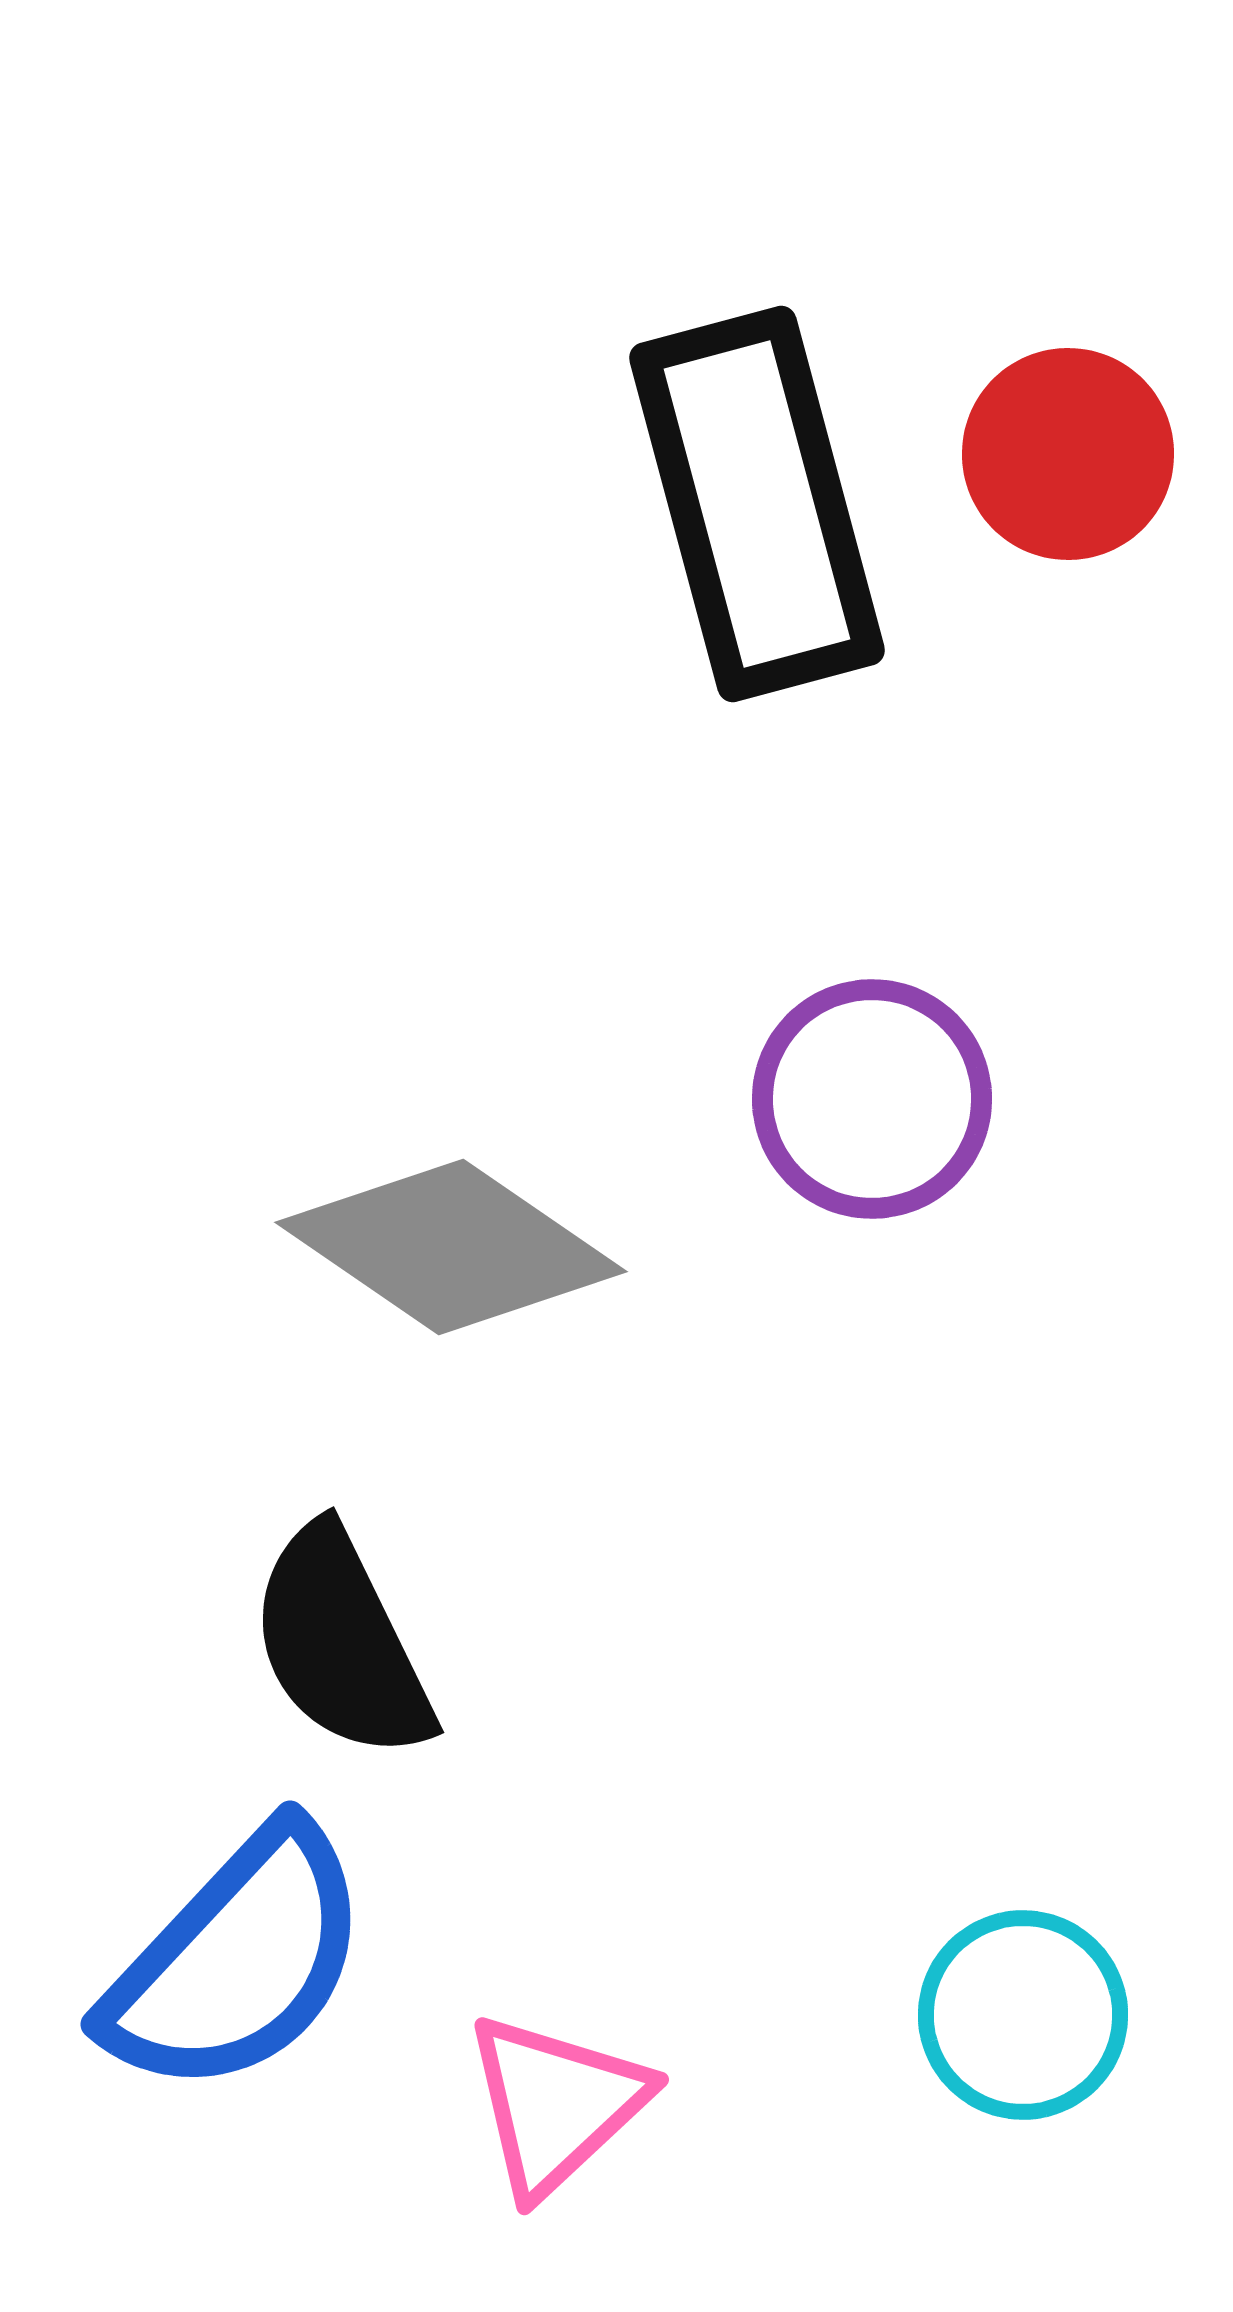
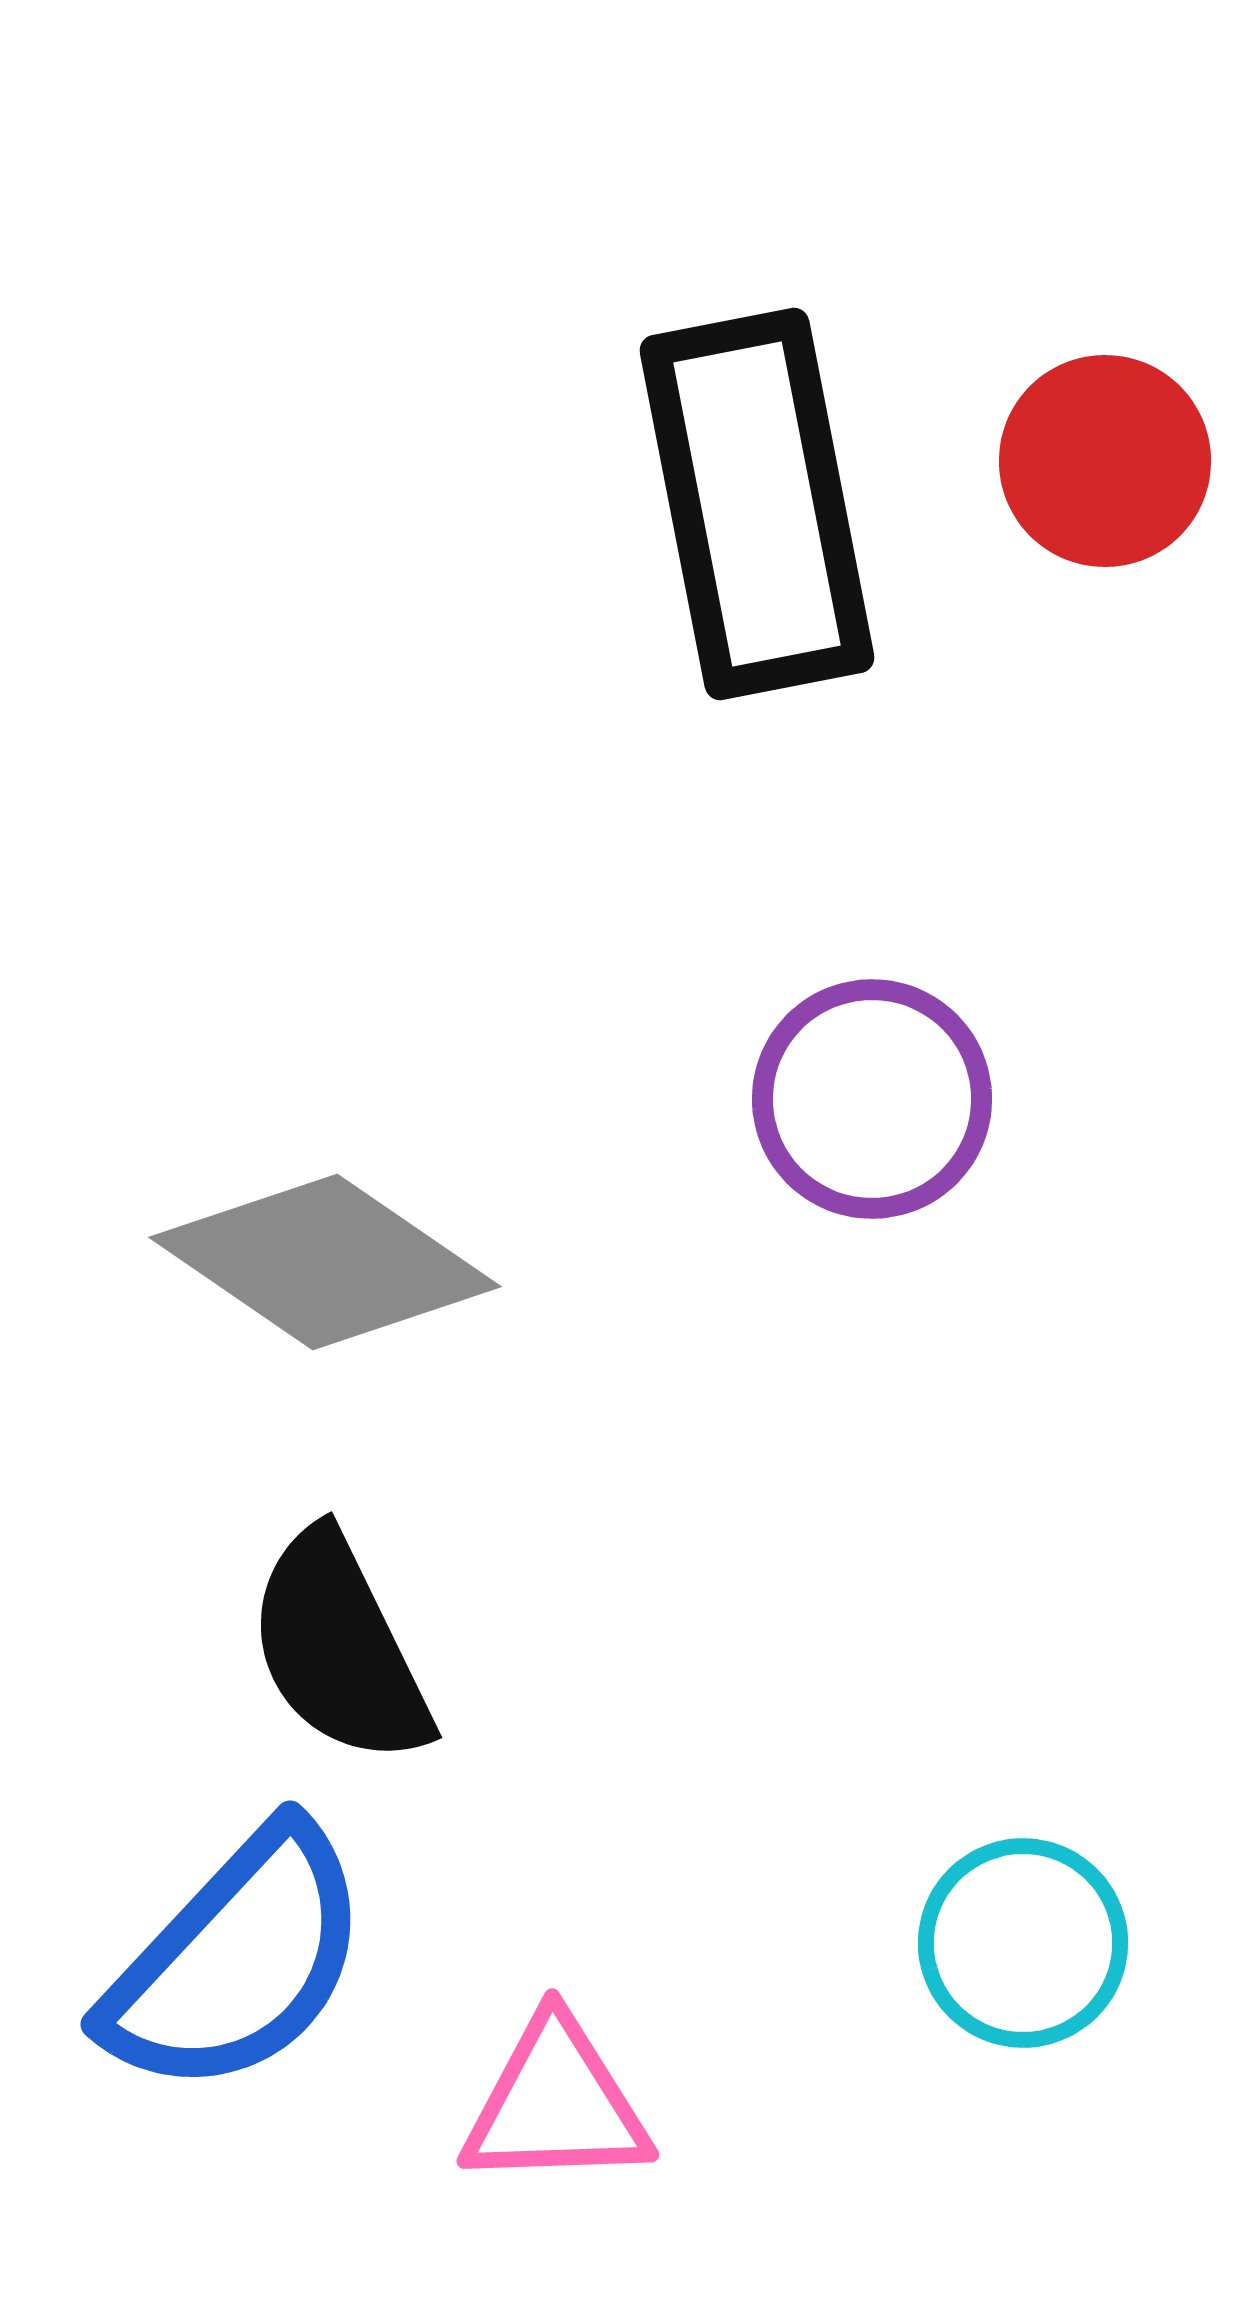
red circle: moved 37 px right, 7 px down
black rectangle: rotated 4 degrees clockwise
gray diamond: moved 126 px left, 15 px down
black semicircle: moved 2 px left, 5 px down
cyan circle: moved 72 px up
pink triangle: rotated 41 degrees clockwise
